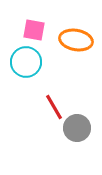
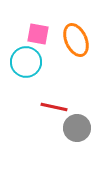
pink square: moved 4 px right, 4 px down
orange ellipse: rotated 56 degrees clockwise
red line: rotated 48 degrees counterclockwise
